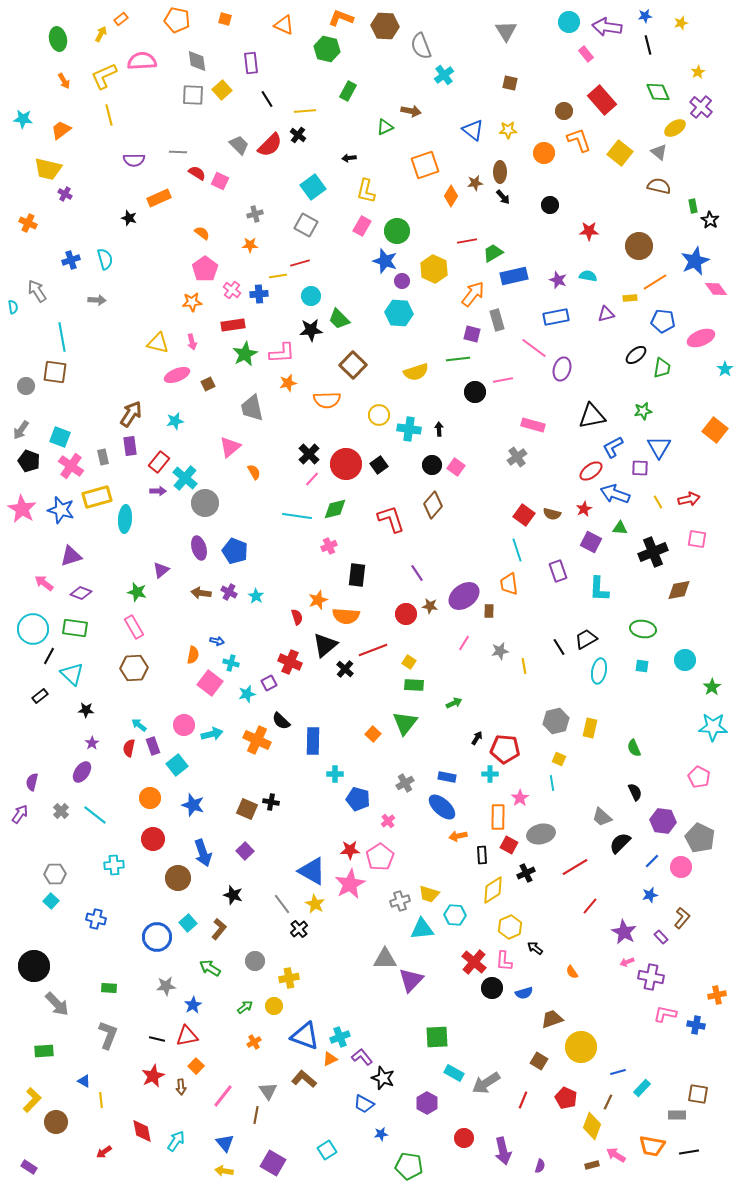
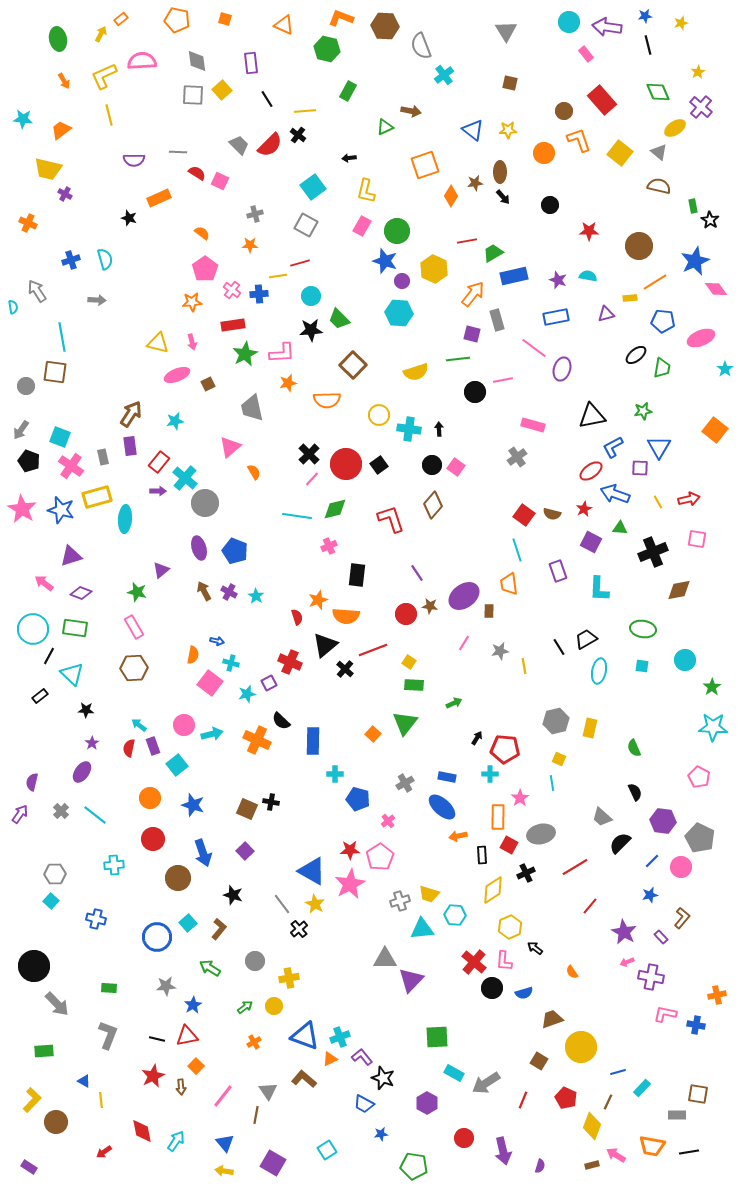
brown arrow at (201, 593): moved 3 px right, 2 px up; rotated 54 degrees clockwise
green pentagon at (409, 1166): moved 5 px right
